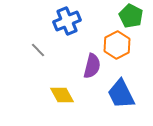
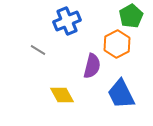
green pentagon: rotated 15 degrees clockwise
orange hexagon: moved 1 px up
gray line: rotated 14 degrees counterclockwise
